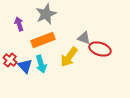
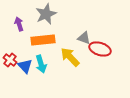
orange rectangle: rotated 15 degrees clockwise
yellow arrow: moved 1 px right; rotated 100 degrees clockwise
